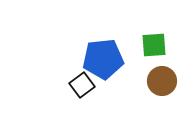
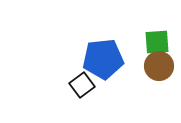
green square: moved 3 px right, 3 px up
brown circle: moved 3 px left, 15 px up
